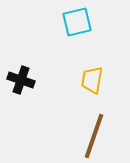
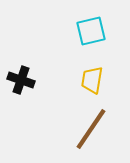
cyan square: moved 14 px right, 9 px down
brown line: moved 3 px left, 7 px up; rotated 15 degrees clockwise
